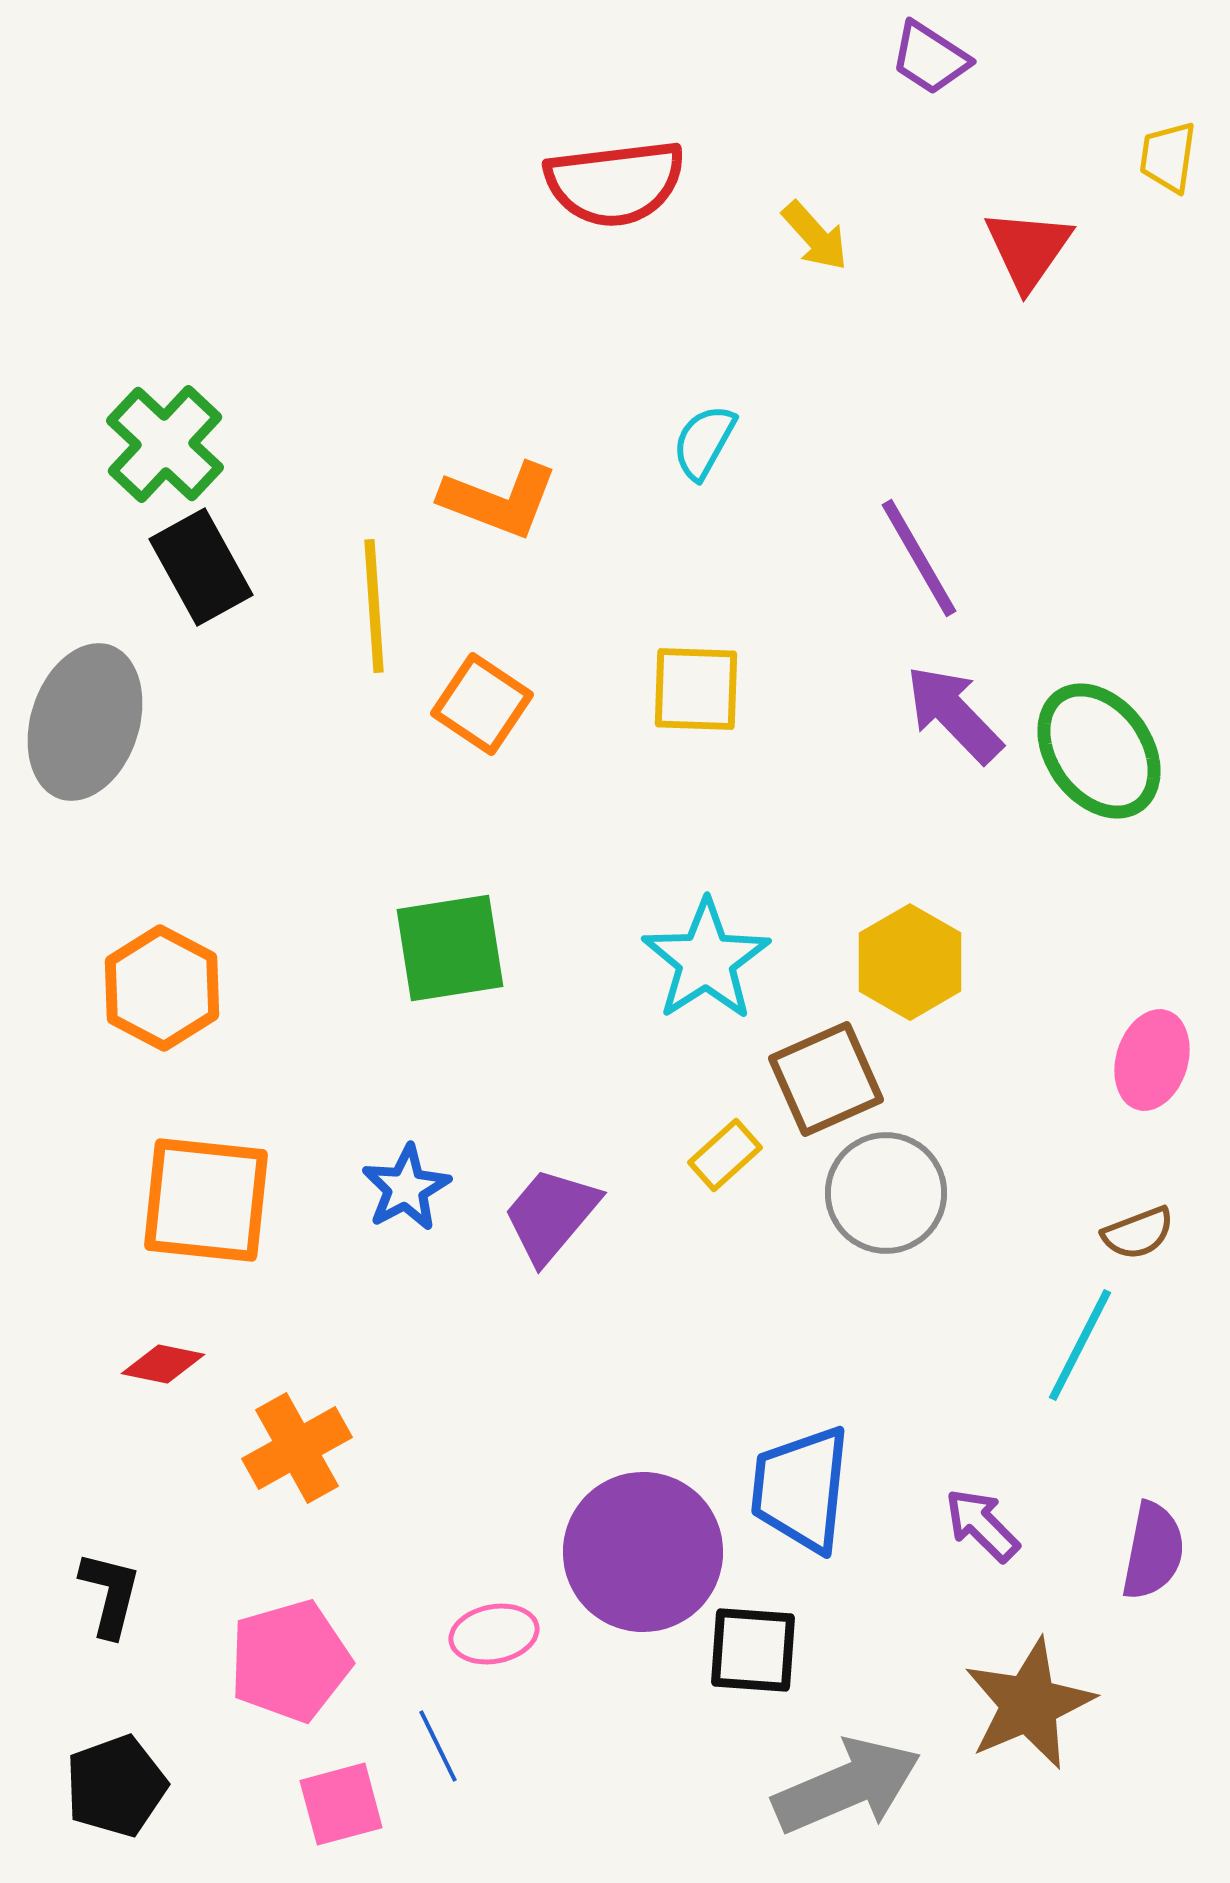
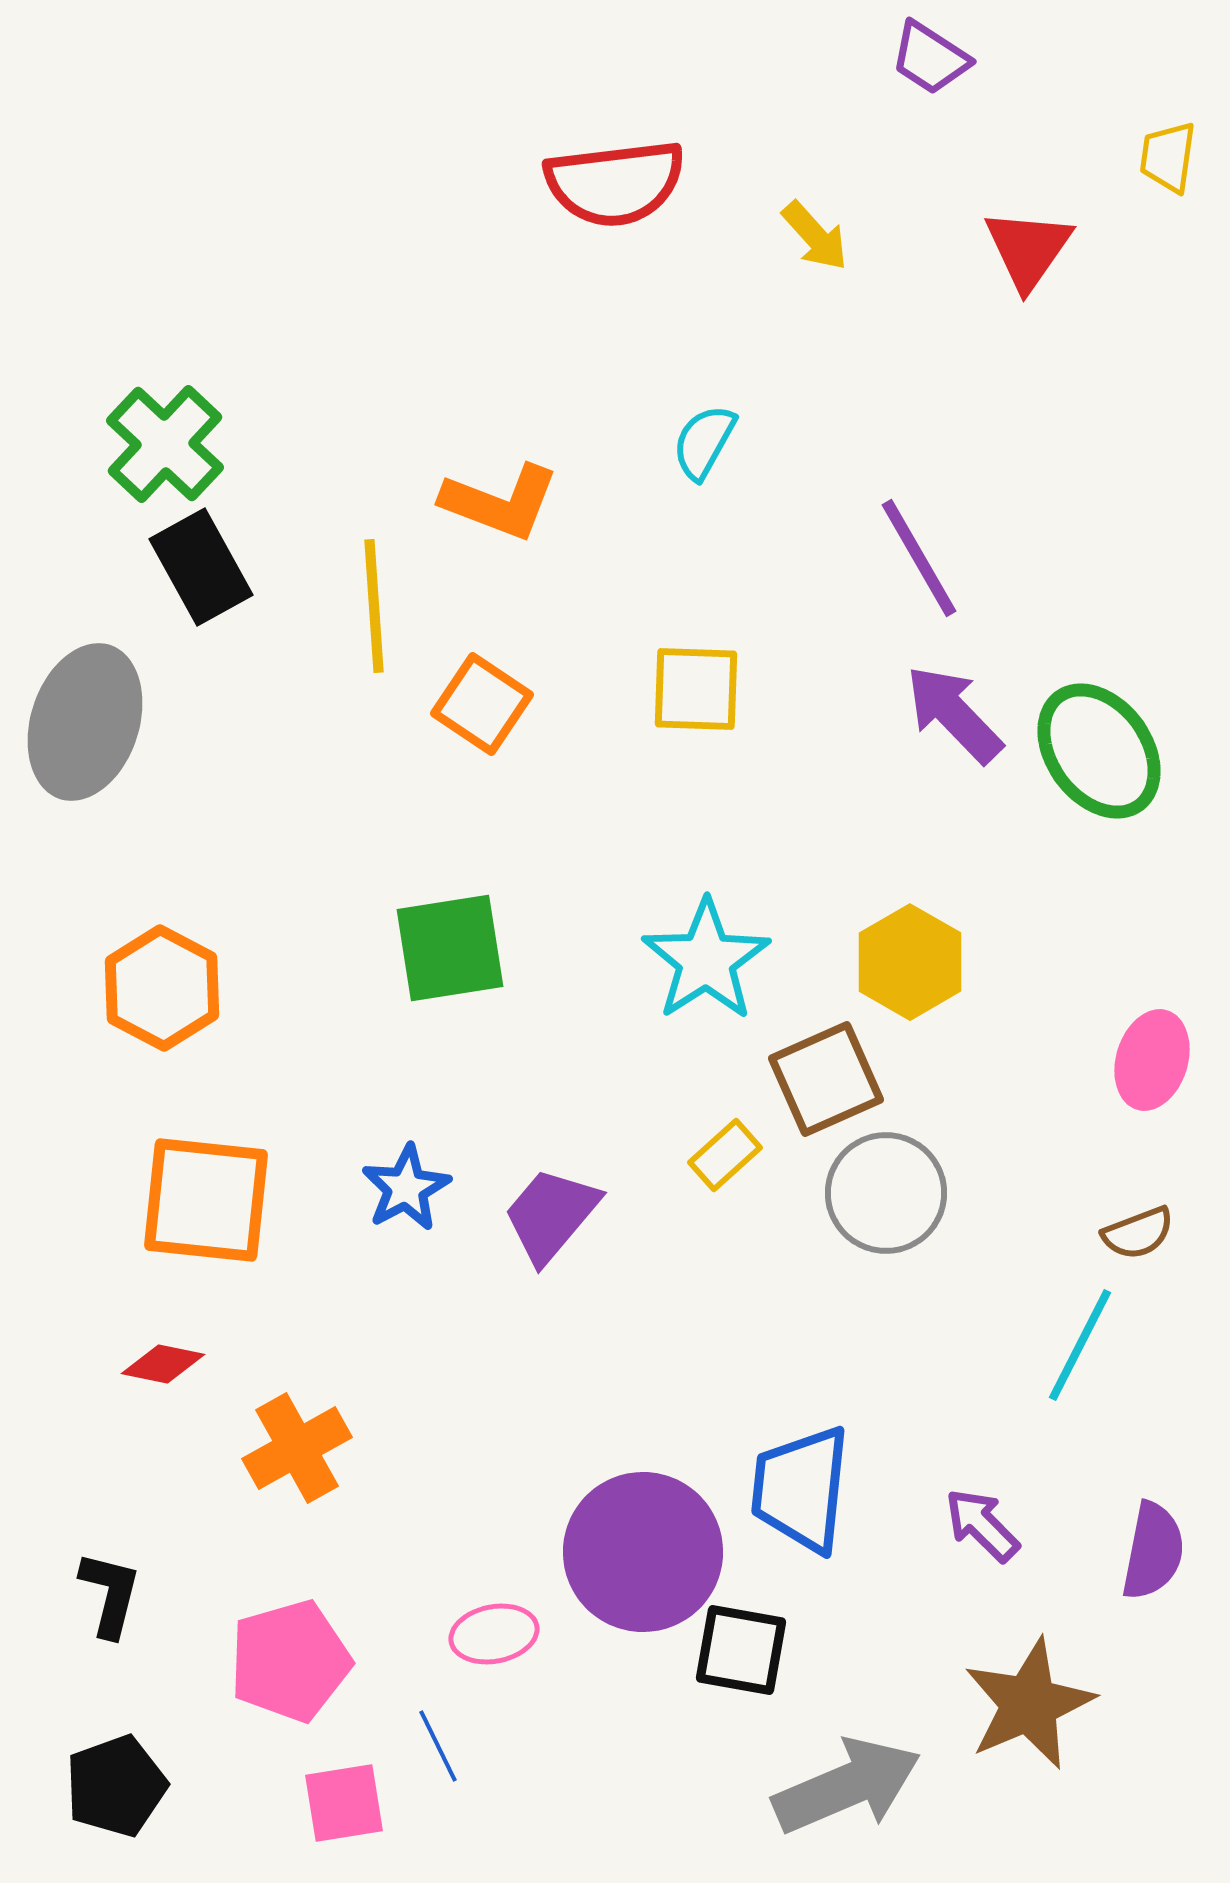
orange L-shape at (499, 500): moved 1 px right, 2 px down
black square at (753, 1650): moved 12 px left; rotated 6 degrees clockwise
pink square at (341, 1804): moved 3 px right, 1 px up; rotated 6 degrees clockwise
